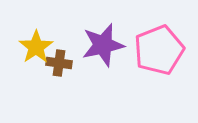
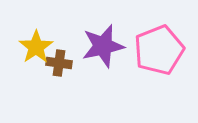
purple star: moved 1 px down
